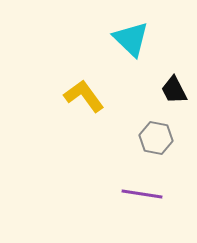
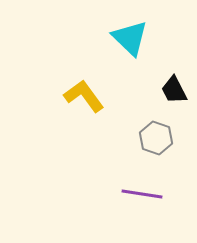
cyan triangle: moved 1 px left, 1 px up
gray hexagon: rotated 8 degrees clockwise
